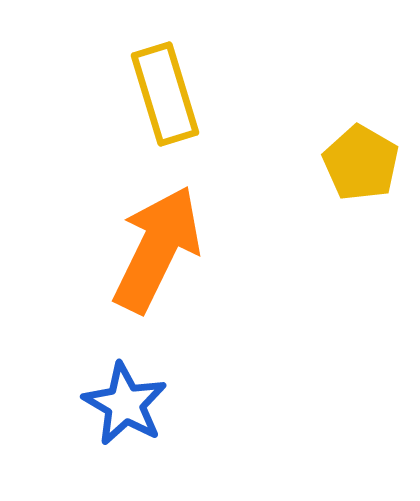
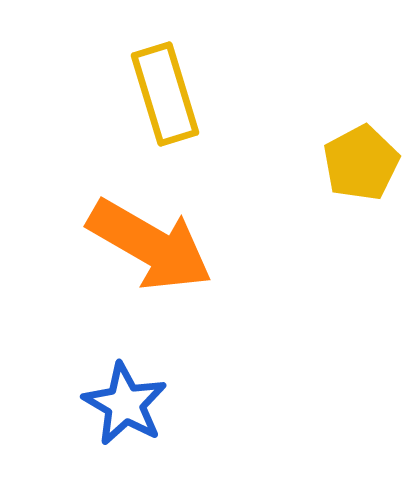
yellow pentagon: rotated 14 degrees clockwise
orange arrow: moved 7 px left, 4 px up; rotated 94 degrees clockwise
